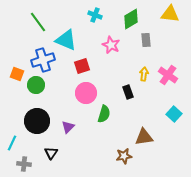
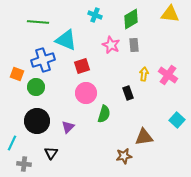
green line: rotated 50 degrees counterclockwise
gray rectangle: moved 12 px left, 5 px down
green circle: moved 2 px down
black rectangle: moved 1 px down
cyan square: moved 3 px right, 6 px down
